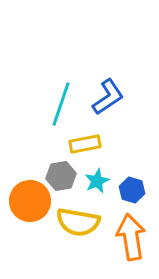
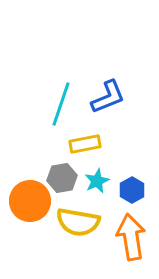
blue L-shape: rotated 12 degrees clockwise
gray hexagon: moved 1 px right, 2 px down
blue hexagon: rotated 15 degrees clockwise
